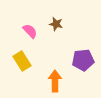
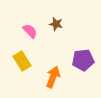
orange arrow: moved 2 px left, 4 px up; rotated 20 degrees clockwise
